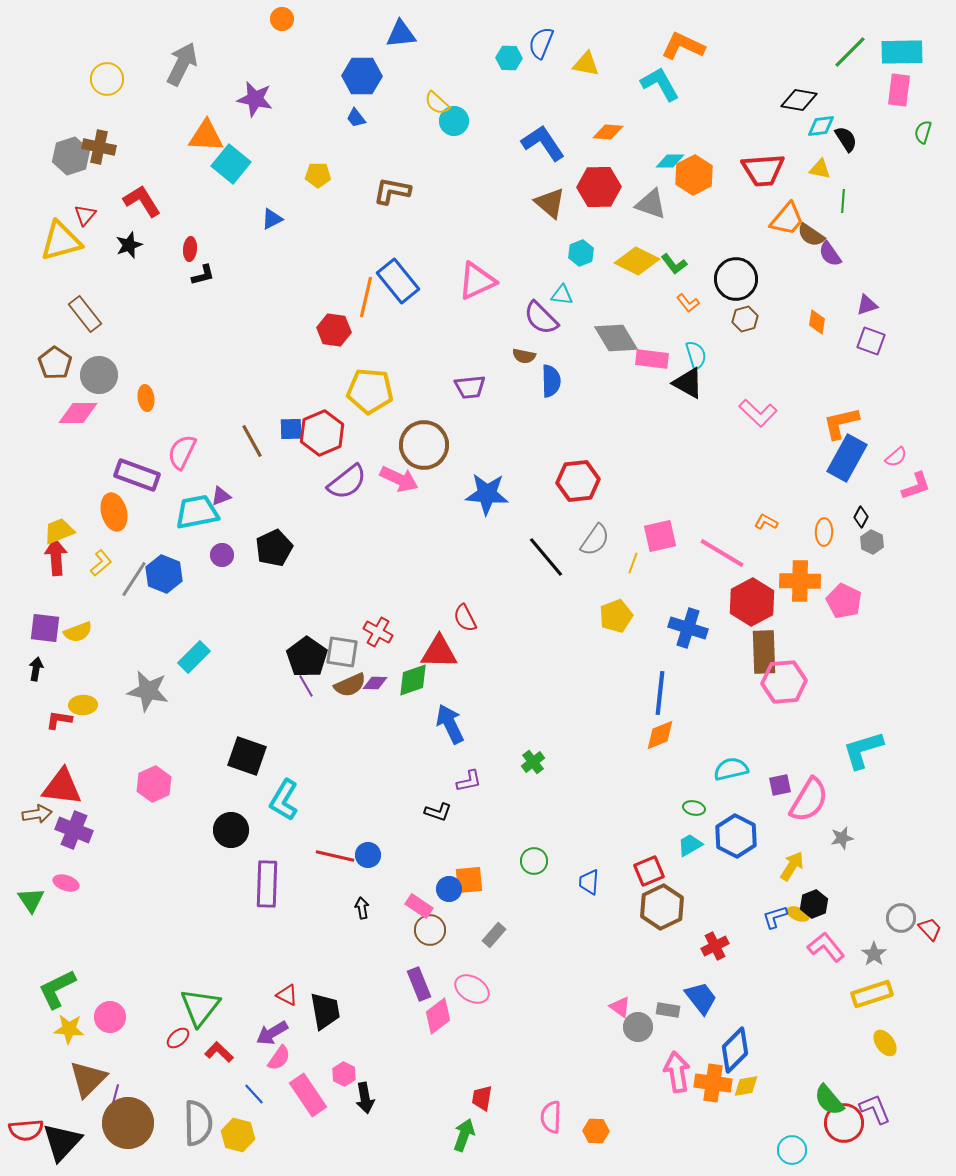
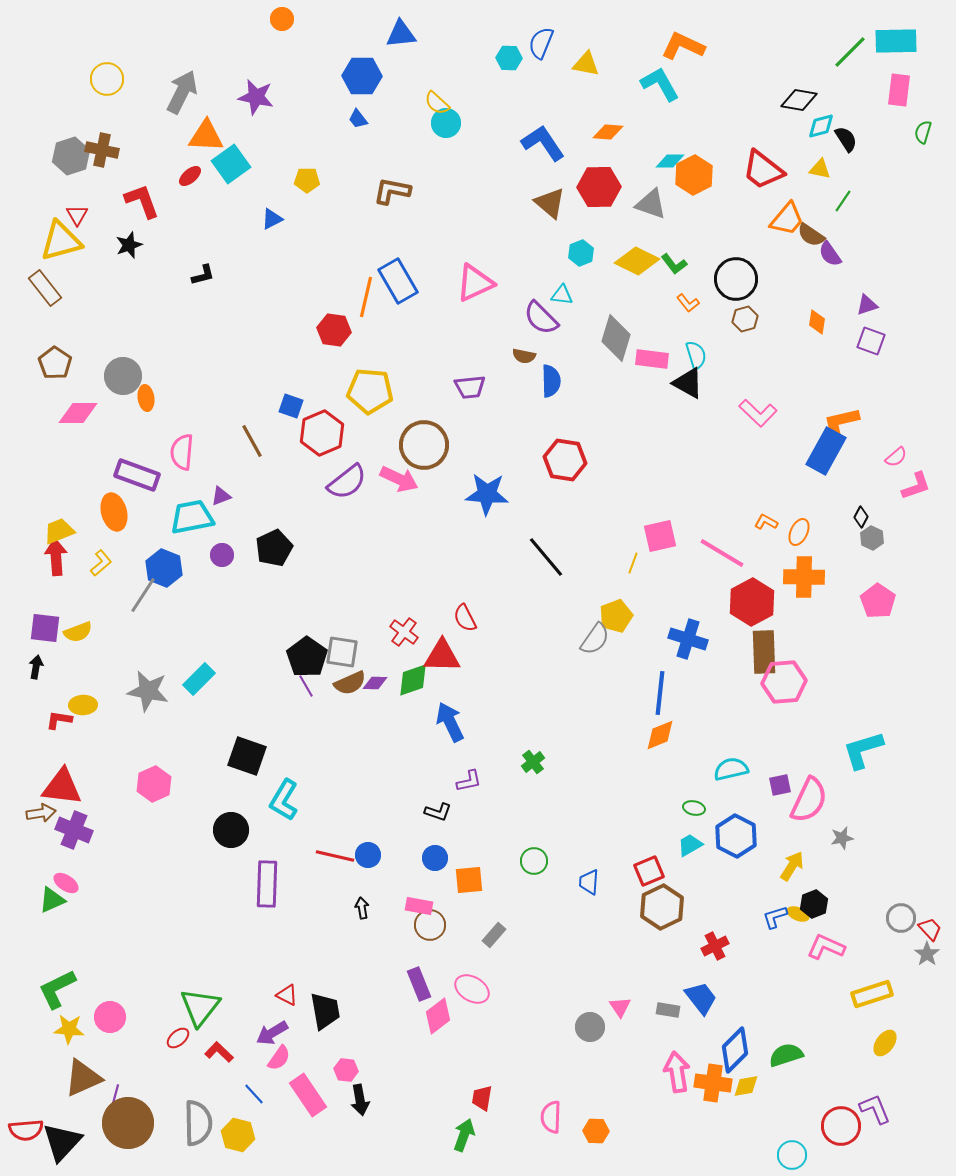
cyan rectangle at (902, 52): moved 6 px left, 11 px up
gray arrow at (182, 64): moved 28 px down
purple star at (255, 99): moved 1 px right, 2 px up
blue trapezoid at (356, 118): moved 2 px right, 1 px down
cyan circle at (454, 121): moved 8 px left, 2 px down
cyan diamond at (821, 126): rotated 8 degrees counterclockwise
brown cross at (99, 147): moved 3 px right, 3 px down
cyan square at (231, 164): rotated 15 degrees clockwise
red trapezoid at (763, 170): rotated 42 degrees clockwise
yellow pentagon at (318, 175): moved 11 px left, 5 px down
red L-shape at (142, 201): rotated 12 degrees clockwise
green line at (843, 201): rotated 30 degrees clockwise
red triangle at (85, 215): moved 8 px left; rotated 10 degrees counterclockwise
red ellipse at (190, 249): moved 73 px up; rotated 45 degrees clockwise
blue rectangle at (398, 281): rotated 9 degrees clockwise
pink triangle at (477, 281): moved 2 px left, 2 px down
brown rectangle at (85, 314): moved 40 px left, 26 px up
gray diamond at (616, 338): rotated 48 degrees clockwise
gray circle at (99, 375): moved 24 px right, 1 px down
blue square at (291, 429): moved 23 px up; rotated 20 degrees clockwise
pink semicircle at (182, 452): rotated 21 degrees counterclockwise
blue rectangle at (847, 458): moved 21 px left, 7 px up
red hexagon at (578, 481): moved 13 px left, 21 px up; rotated 15 degrees clockwise
cyan trapezoid at (197, 512): moved 5 px left, 5 px down
orange ellipse at (824, 532): moved 25 px left; rotated 24 degrees clockwise
gray semicircle at (595, 540): moved 99 px down
gray hexagon at (872, 542): moved 4 px up
blue hexagon at (164, 574): moved 6 px up
gray line at (134, 579): moved 9 px right, 16 px down
orange cross at (800, 581): moved 4 px right, 4 px up
pink pentagon at (844, 601): moved 34 px right; rotated 8 degrees clockwise
blue cross at (688, 628): moved 11 px down
red cross at (378, 632): moved 26 px right; rotated 8 degrees clockwise
red triangle at (439, 652): moved 3 px right, 4 px down
cyan rectangle at (194, 657): moved 5 px right, 22 px down
black arrow at (36, 669): moved 2 px up
brown semicircle at (350, 685): moved 2 px up
blue arrow at (450, 724): moved 2 px up
pink semicircle at (809, 800): rotated 6 degrees counterclockwise
brown arrow at (37, 814): moved 4 px right, 1 px up
pink ellipse at (66, 883): rotated 15 degrees clockwise
blue circle at (449, 889): moved 14 px left, 31 px up
green triangle at (31, 900): moved 21 px right; rotated 40 degrees clockwise
pink rectangle at (419, 906): rotated 24 degrees counterclockwise
brown circle at (430, 930): moved 5 px up
pink L-shape at (826, 947): rotated 27 degrees counterclockwise
gray star at (874, 954): moved 53 px right
pink triangle at (620, 1007): rotated 20 degrees clockwise
gray circle at (638, 1027): moved 48 px left
yellow ellipse at (885, 1043): rotated 72 degrees clockwise
pink hexagon at (344, 1074): moved 2 px right, 4 px up; rotated 20 degrees counterclockwise
brown triangle at (88, 1079): moved 5 px left, 1 px up; rotated 21 degrees clockwise
black arrow at (365, 1098): moved 5 px left, 2 px down
green semicircle at (829, 1100): moved 43 px left, 45 px up; rotated 112 degrees clockwise
red circle at (844, 1123): moved 3 px left, 3 px down
cyan circle at (792, 1150): moved 5 px down
